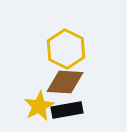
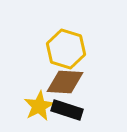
yellow hexagon: rotated 9 degrees counterclockwise
black rectangle: rotated 28 degrees clockwise
